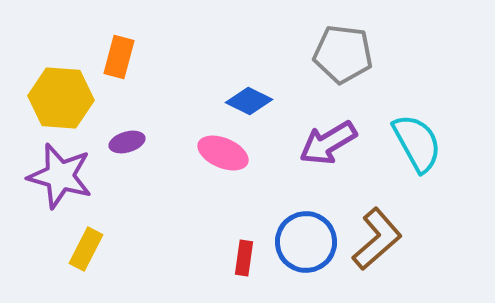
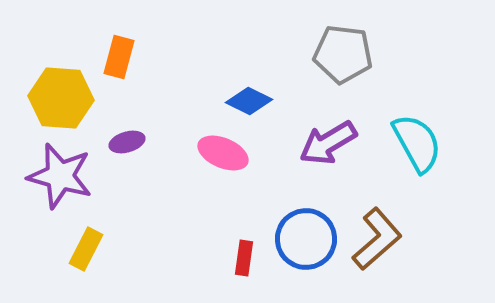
blue circle: moved 3 px up
